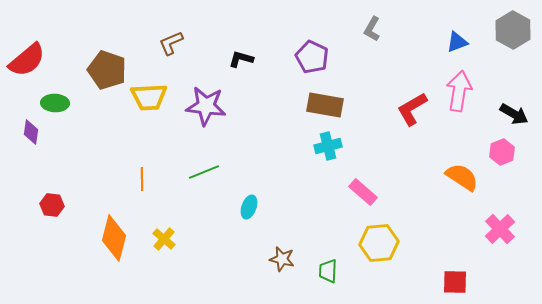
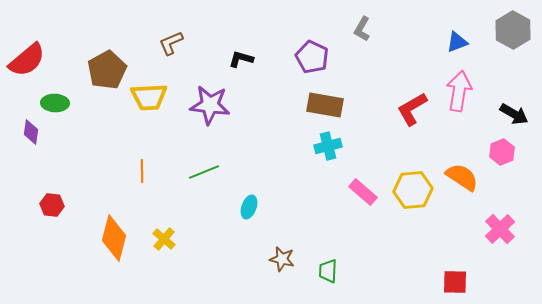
gray L-shape: moved 10 px left
brown pentagon: rotated 24 degrees clockwise
purple star: moved 4 px right, 1 px up
orange line: moved 8 px up
yellow hexagon: moved 34 px right, 53 px up
